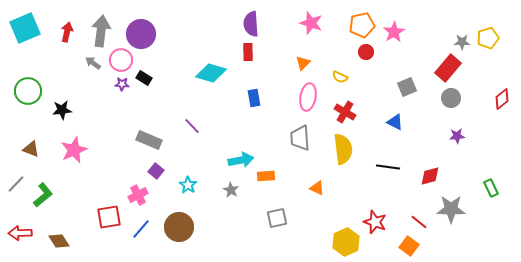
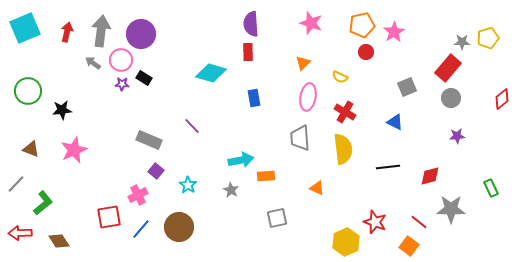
black line at (388, 167): rotated 15 degrees counterclockwise
green L-shape at (43, 195): moved 8 px down
